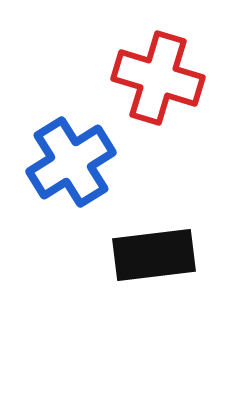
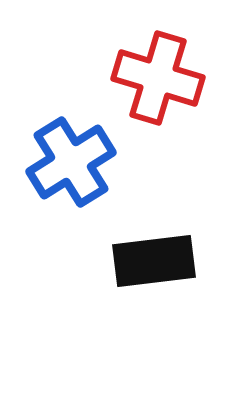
black rectangle: moved 6 px down
